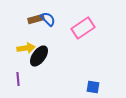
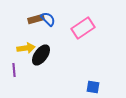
black ellipse: moved 2 px right, 1 px up
purple line: moved 4 px left, 9 px up
